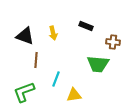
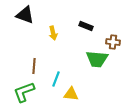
black triangle: moved 21 px up
brown line: moved 2 px left, 6 px down
green trapezoid: moved 1 px left, 5 px up
yellow triangle: moved 3 px left, 1 px up; rotated 14 degrees clockwise
